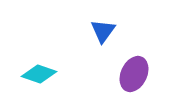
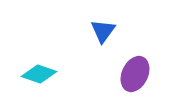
purple ellipse: moved 1 px right
